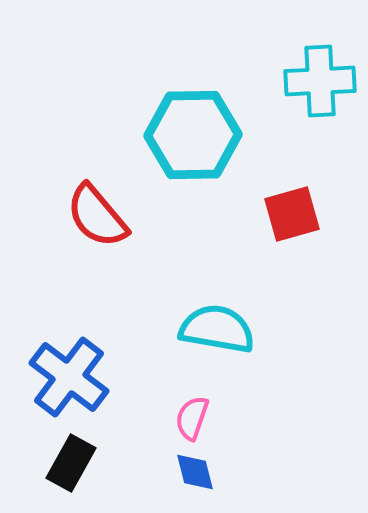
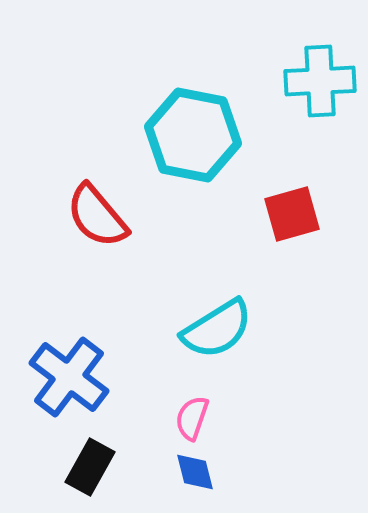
cyan hexagon: rotated 12 degrees clockwise
cyan semicircle: rotated 138 degrees clockwise
black rectangle: moved 19 px right, 4 px down
